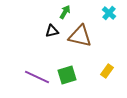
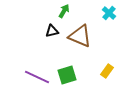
green arrow: moved 1 px left, 1 px up
brown triangle: rotated 10 degrees clockwise
